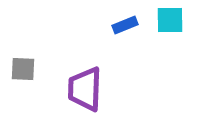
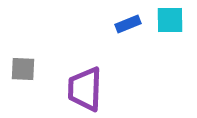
blue rectangle: moved 3 px right, 1 px up
